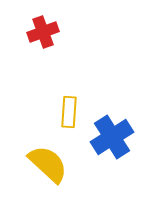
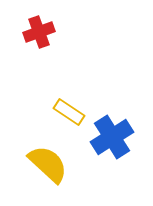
red cross: moved 4 px left
yellow rectangle: rotated 60 degrees counterclockwise
